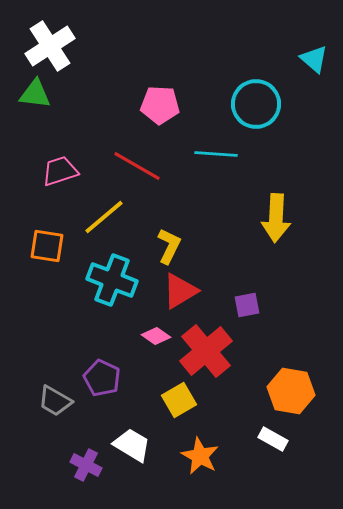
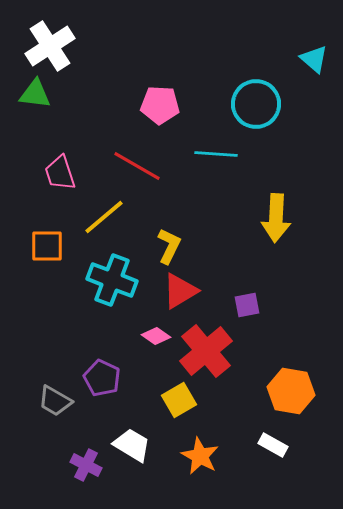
pink trapezoid: moved 2 px down; rotated 90 degrees counterclockwise
orange square: rotated 9 degrees counterclockwise
white rectangle: moved 6 px down
